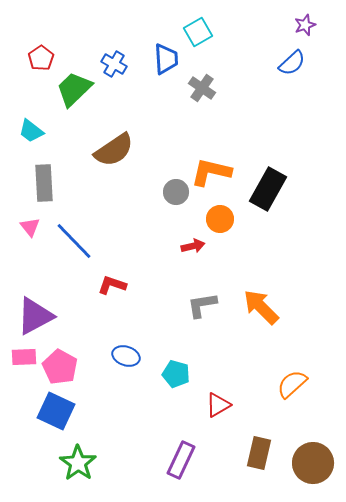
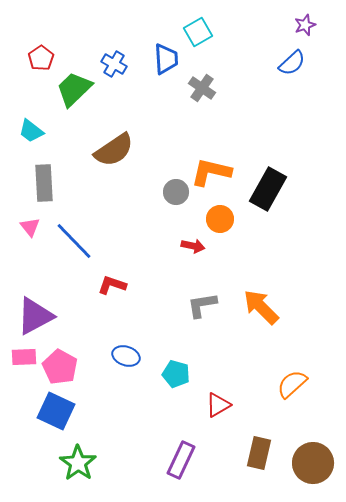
red arrow: rotated 25 degrees clockwise
